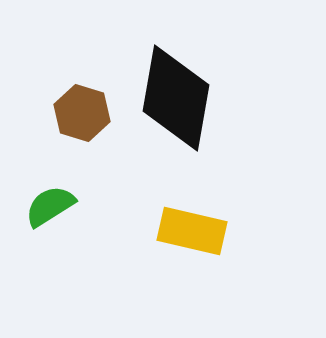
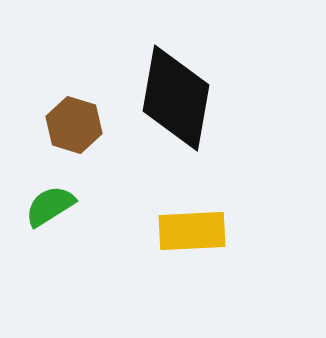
brown hexagon: moved 8 px left, 12 px down
yellow rectangle: rotated 16 degrees counterclockwise
